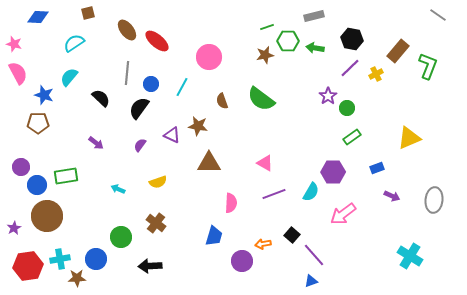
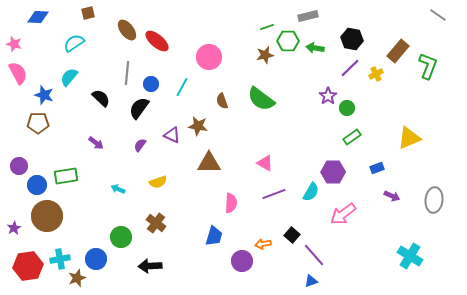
gray rectangle at (314, 16): moved 6 px left
purple circle at (21, 167): moved 2 px left, 1 px up
brown star at (77, 278): rotated 18 degrees counterclockwise
